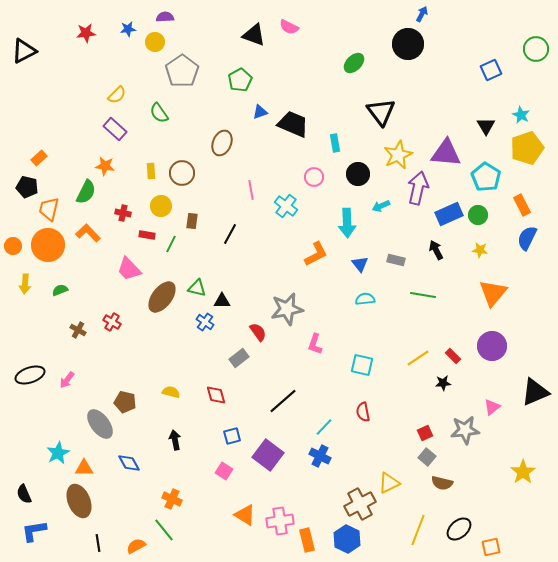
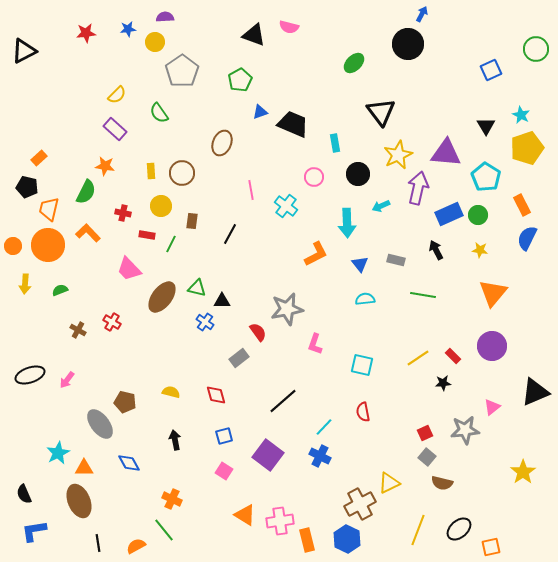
pink semicircle at (289, 27): rotated 12 degrees counterclockwise
blue square at (232, 436): moved 8 px left
